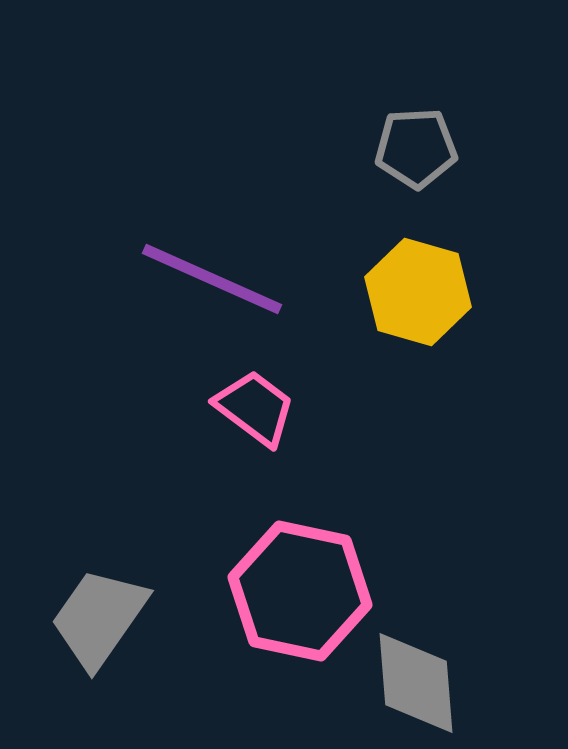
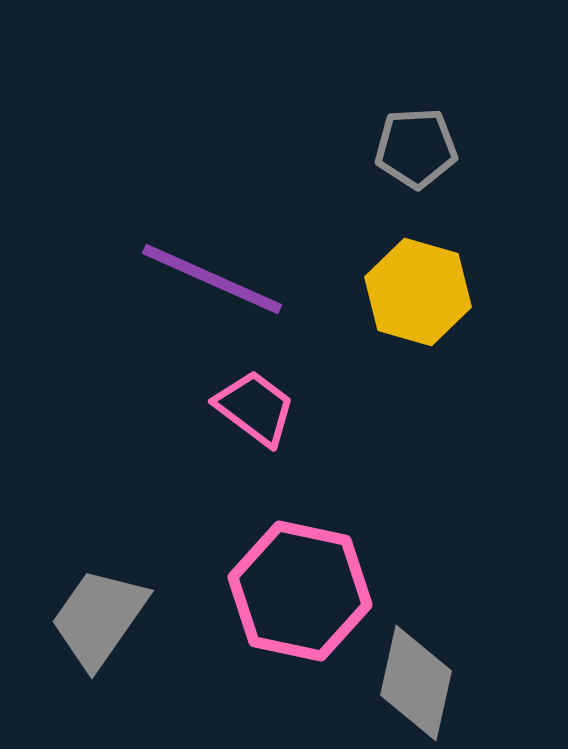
gray diamond: rotated 17 degrees clockwise
